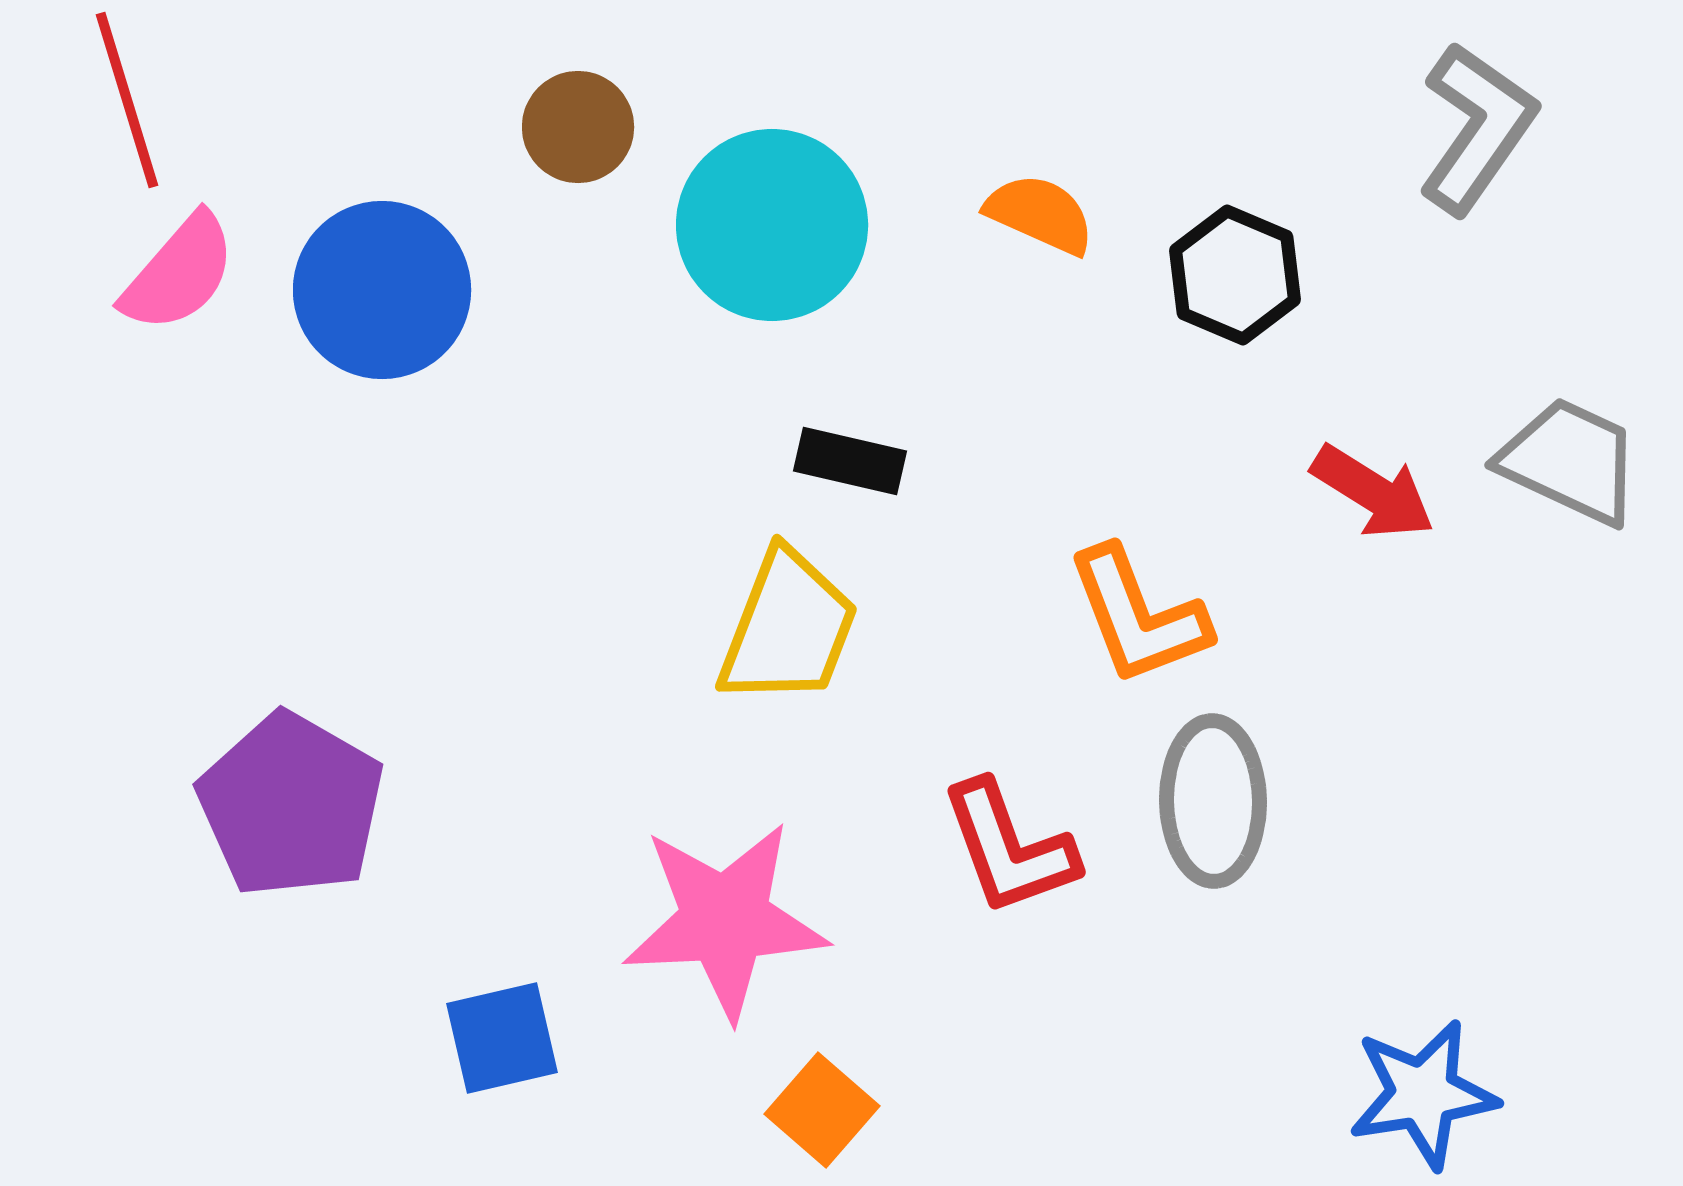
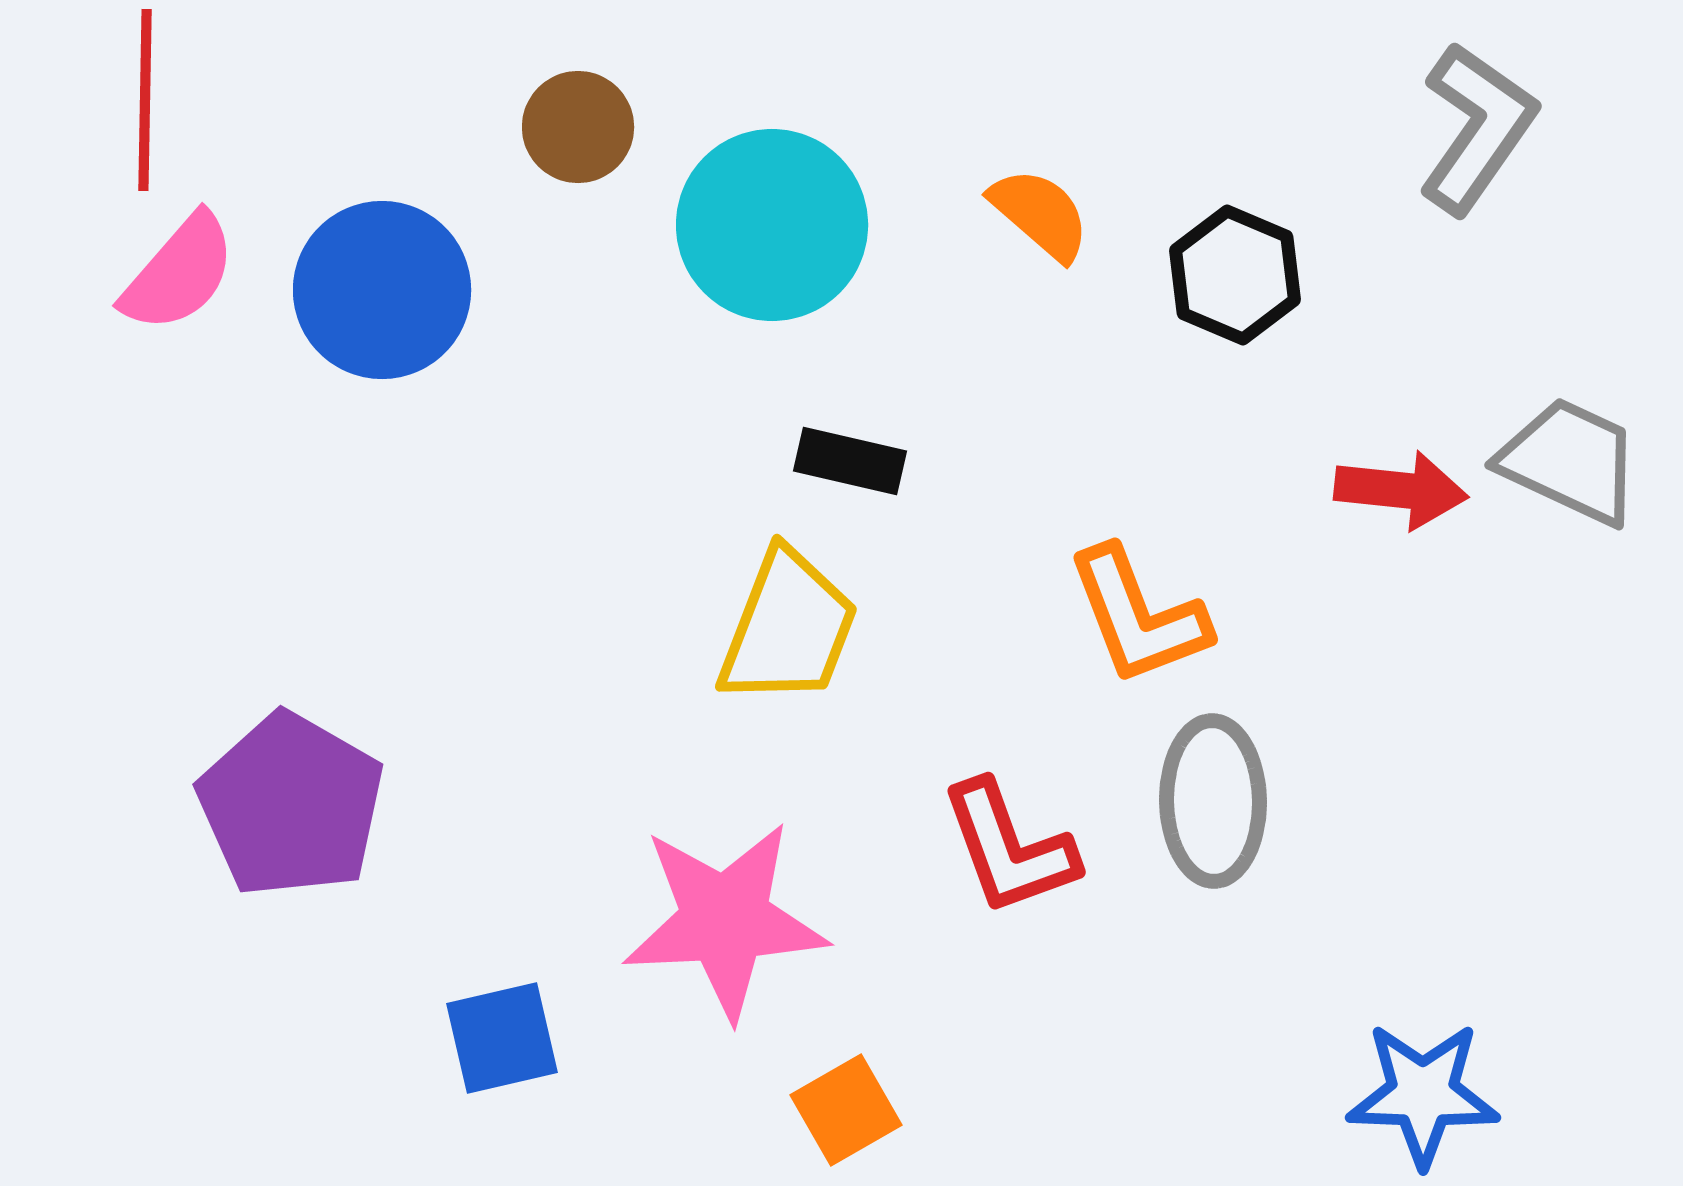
red line: moved 18 px right; rotated 18 degrees clockwise
orange semicircle: rotated 17 degrees clockwise
red arrow: moved 28 px right, 2 px up; rotated 26 degrees counterclockwise
blue star: rotated 11 degrees clockwise
orange square: moved 24 px right; rotated 19 degrees clockwise
